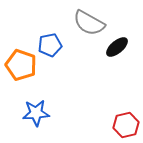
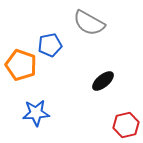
black ellipse: moved 14 px left, 34 px down
